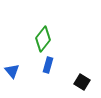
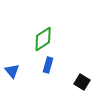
green diamond: rotated 20 degrees clockwise
